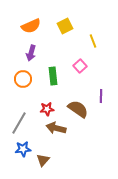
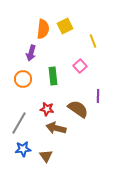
orange semicircle: moved 12 px right, 3 px down; rotated 60 degrees counterclockwise
purple line: moved 3 px left
red star: rotated 16 degrees clockwise
brown triangle: moved 3 px right, 4 px up; rotated 16 degrees counterclockwise
